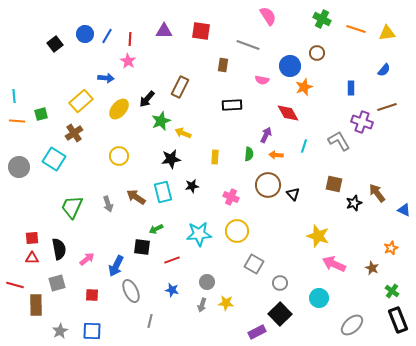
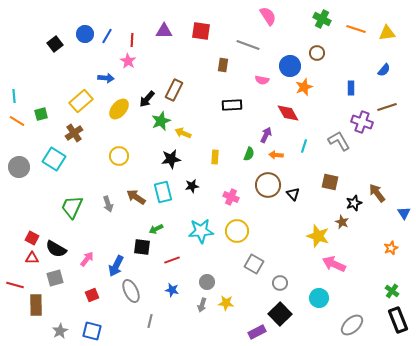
red line at (130, 39): moved 2 px right, 1 px down
brown rectangle at (180, 87): moved 6 px left, 3 px down
orange line at (17, 121): rotated 28 degrees clockwise
green semicircle at (249, 154): rotated 16 degrees clockwise
brown square at (334, 184): moved 4 px left, 2 px up
blue triangle at (404, 210): moved 3 px down; rotated 32 degrees clockwise
cyan star at (199, 234): moved 2 px right, 3 px up
red square at (32, 238): rotated 32 degrees clockwise
black semicircle at (59, 249): moved 3 px left; rotated 130 degrees clockwise
pink arrow at (87, 259): rotated 14 degrees counterclockwise
brown star at (372, 268): moved 30 px left, 46 px up
gray square at (57, 283): moved 2 px left, 5 px up
red square at (92, 295): rotated 24 degrees counterclockwise
blue square at (92, 331): rotated 12 degrees clockwise
